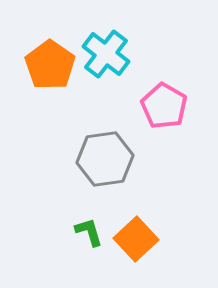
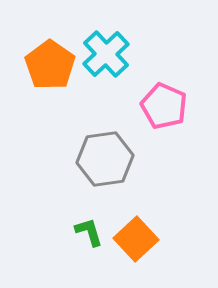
cyan cross: rotated 9 degrees clockwise
pink pentagon: rotated 6 degrees counterclockwise
